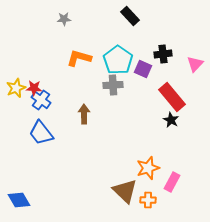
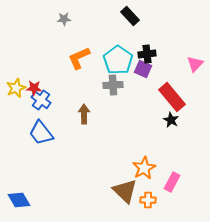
black cross: moved 16 px left
orange L-shape: rotated 40 degrees counterclockwise
orange star: moved 4 px left; rotated 10 degrees counterclockwise
